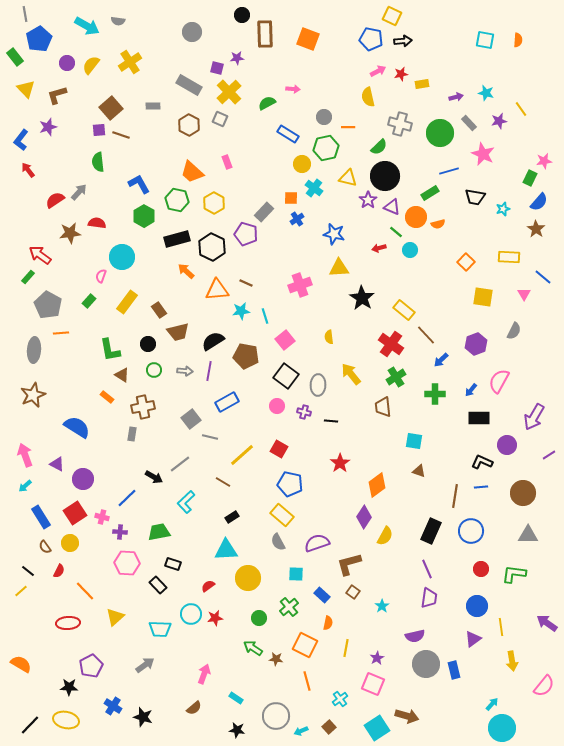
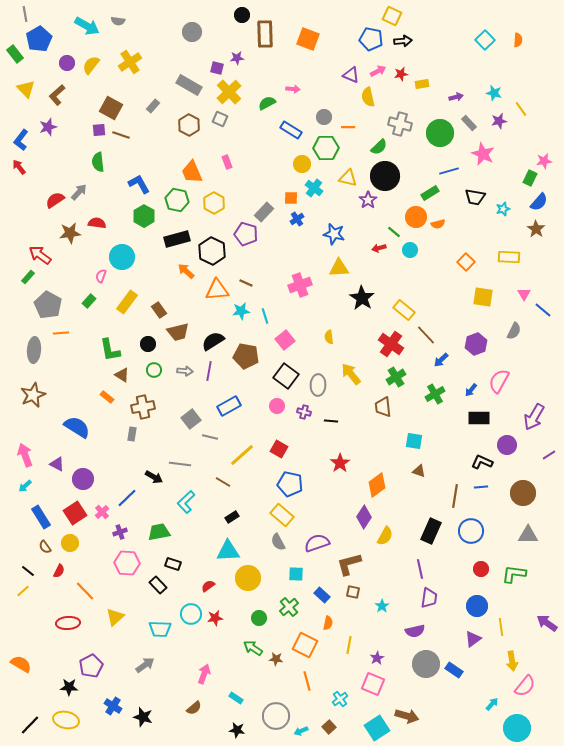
cyan square at (485, 40): rotated 36 degrees clockwise
green rectangle at (15, 57): moved 3 px up
cyan star at (486, 93): moved 8 px right
brown L-shape at (57, 95): rotated 25 degrees counterclockwise
gray rectangle at (153, 106): rotated 48 degrees counterclockwise
brown square at (111, 108): rotated 20 degrees counterclockwise
blue rectangle at (288, 134): moved 3 px right, 4 px up
green hexagon at (326, 148): rotated 10 degrees clockwise
red arrow at (28, 170): moved 9 px left, 3 px up
orange trapezoid at (192, 172): rotated 25 degrees clockwise
purple triangle at (392, 207): moved 41 px left, 132 px up
green line at (396, 232): moved 2 px left
black hexagon at (212, 247): moved 4 px down
blue line at (543, 277): moved 33 px down
green cross at (435, 394): rotated 30 degrees counterclockwise
blue rectangle at (227, 402): moved 2 px right, 4 px down
gray line at (180, 464): rotated 45 degrees clockwise
pink cross at (102, 517): moved 5 px up; rotated 32 degrees clockwise
purple cross at (120, 532): rotated 24 degrees counterclockwise
cyan triangle at (226, 550): moved 2 px right, 1 px down
purple line at (427, 569): moved 7 px left; rotated 12 degrees clockwise
yellow line at (21, 591): moved 2 px right
brown square at (353, 592): rotated 24 degrees counterclockwise
purple semicircle at (415, 636): moved 5 px up
yellow line at (346, 648): moved 3 px right, 3 px up
blue rectangle at (454, 670): rotated 42 degrees counterclockwise
pink semicircle at (544, 686): moved 19 px left
cyan circle at (502, 728): moved 15 px right
